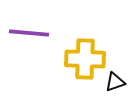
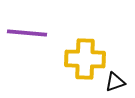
purple line: moved 2 px left
